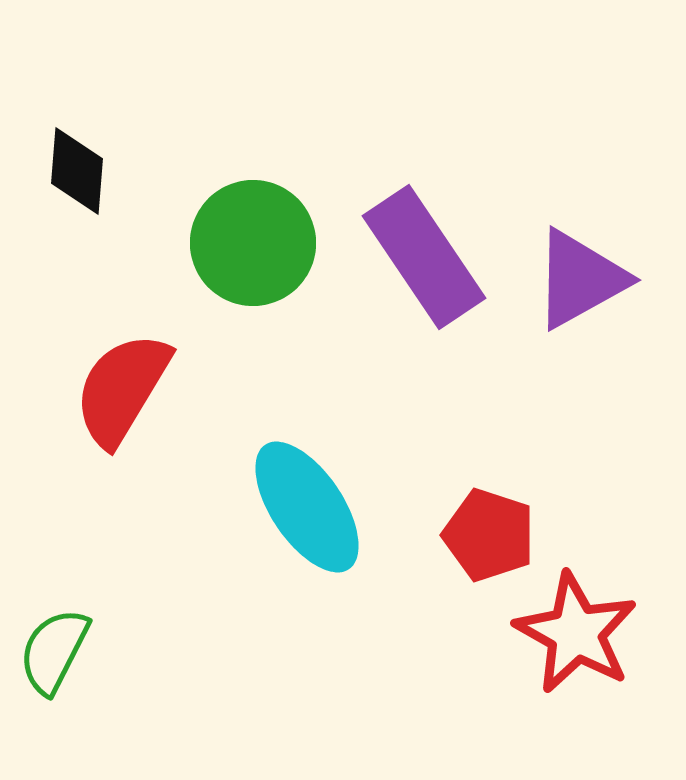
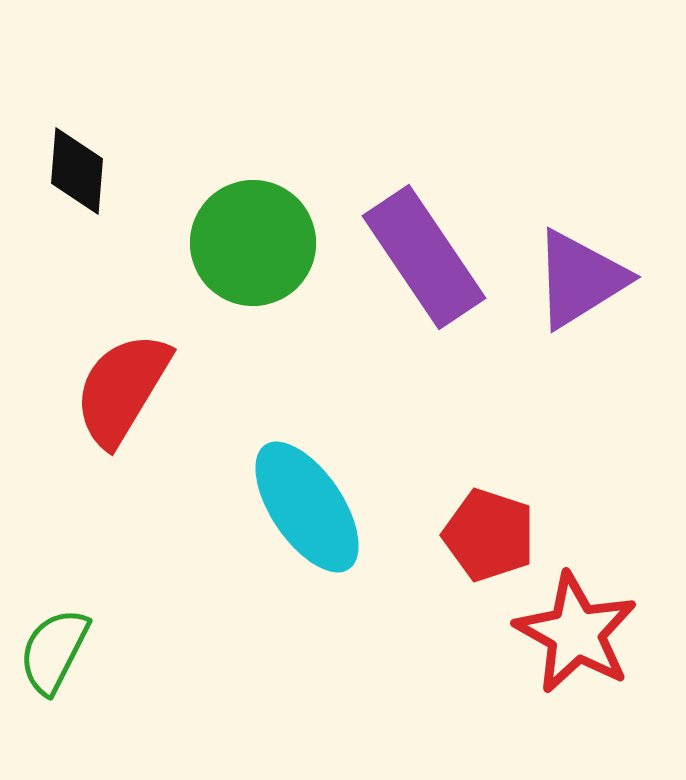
purple triangle: rotated 3 degrees counterclockwise
